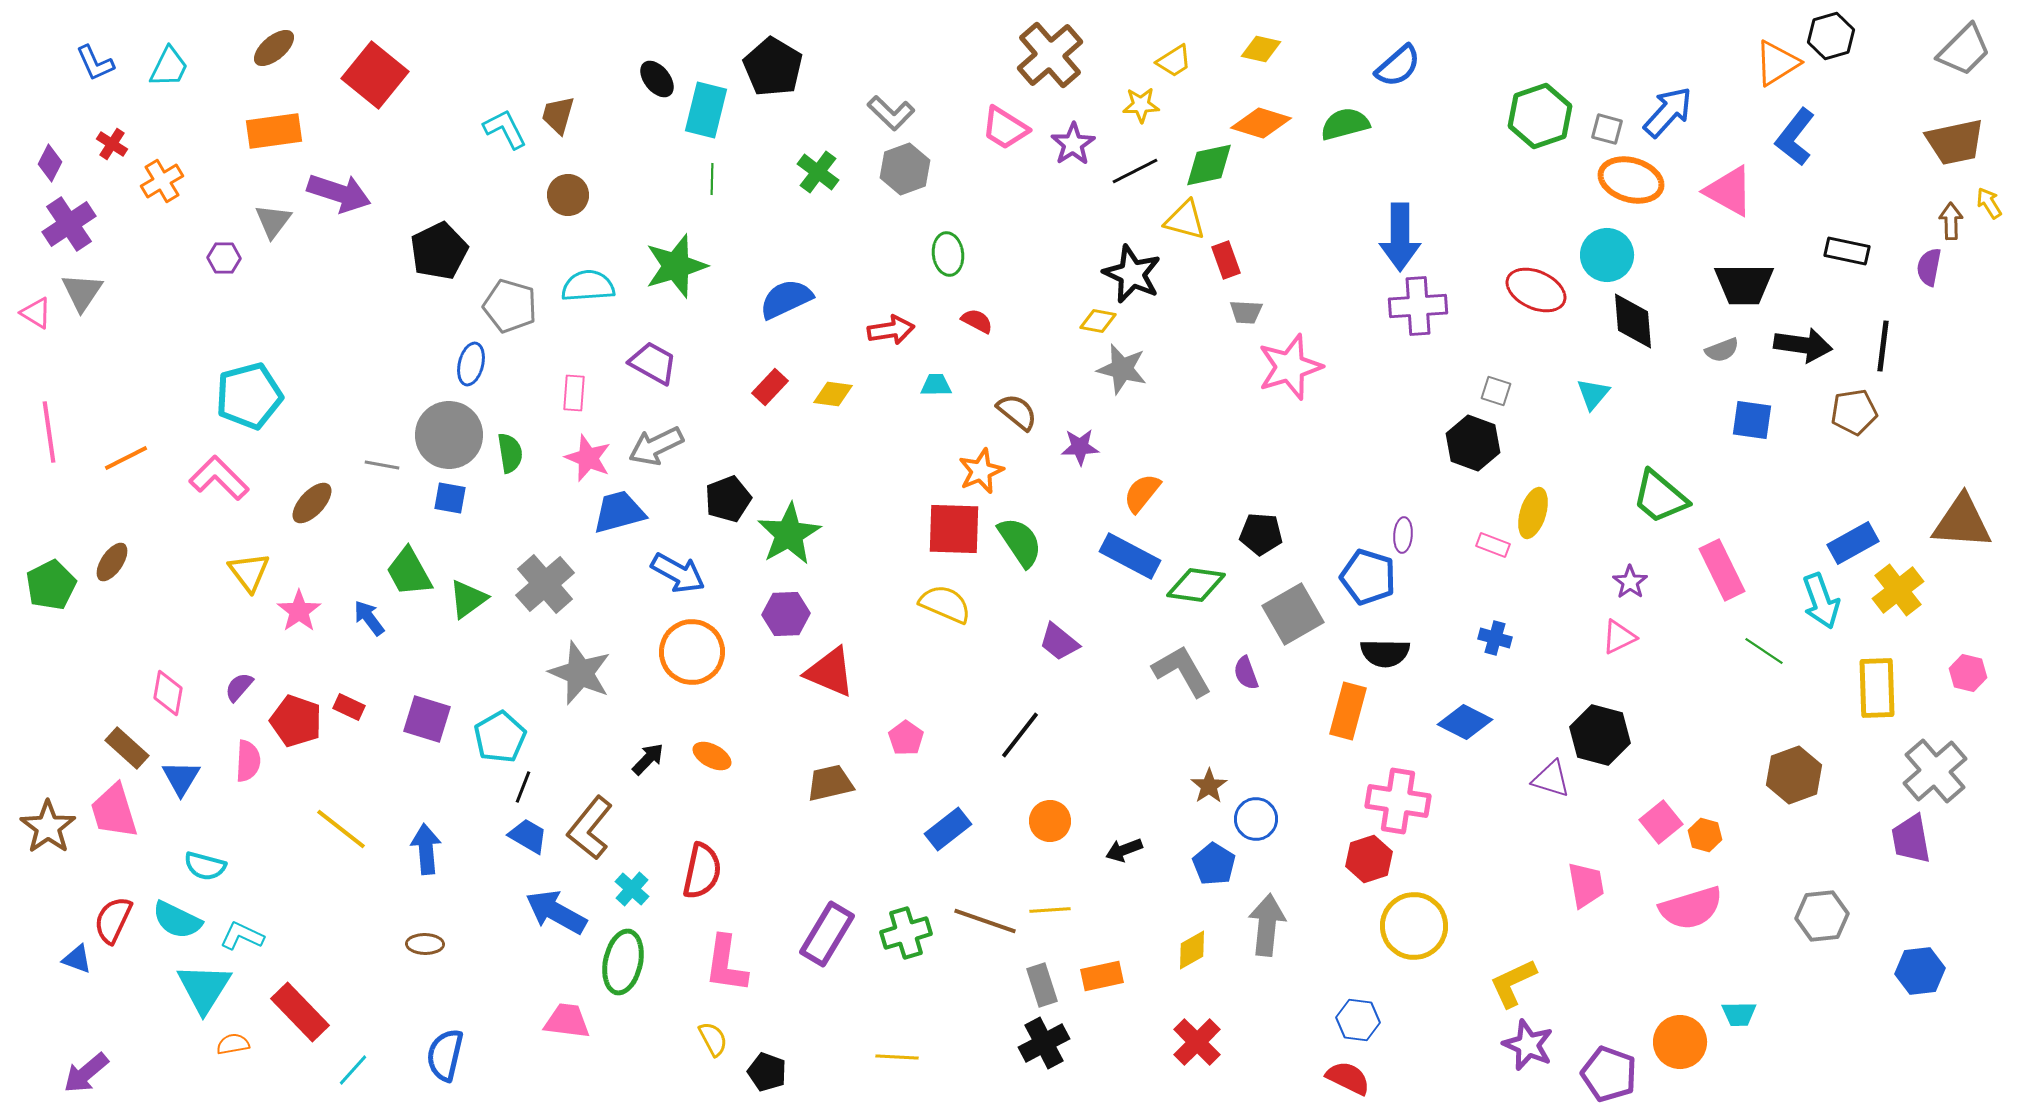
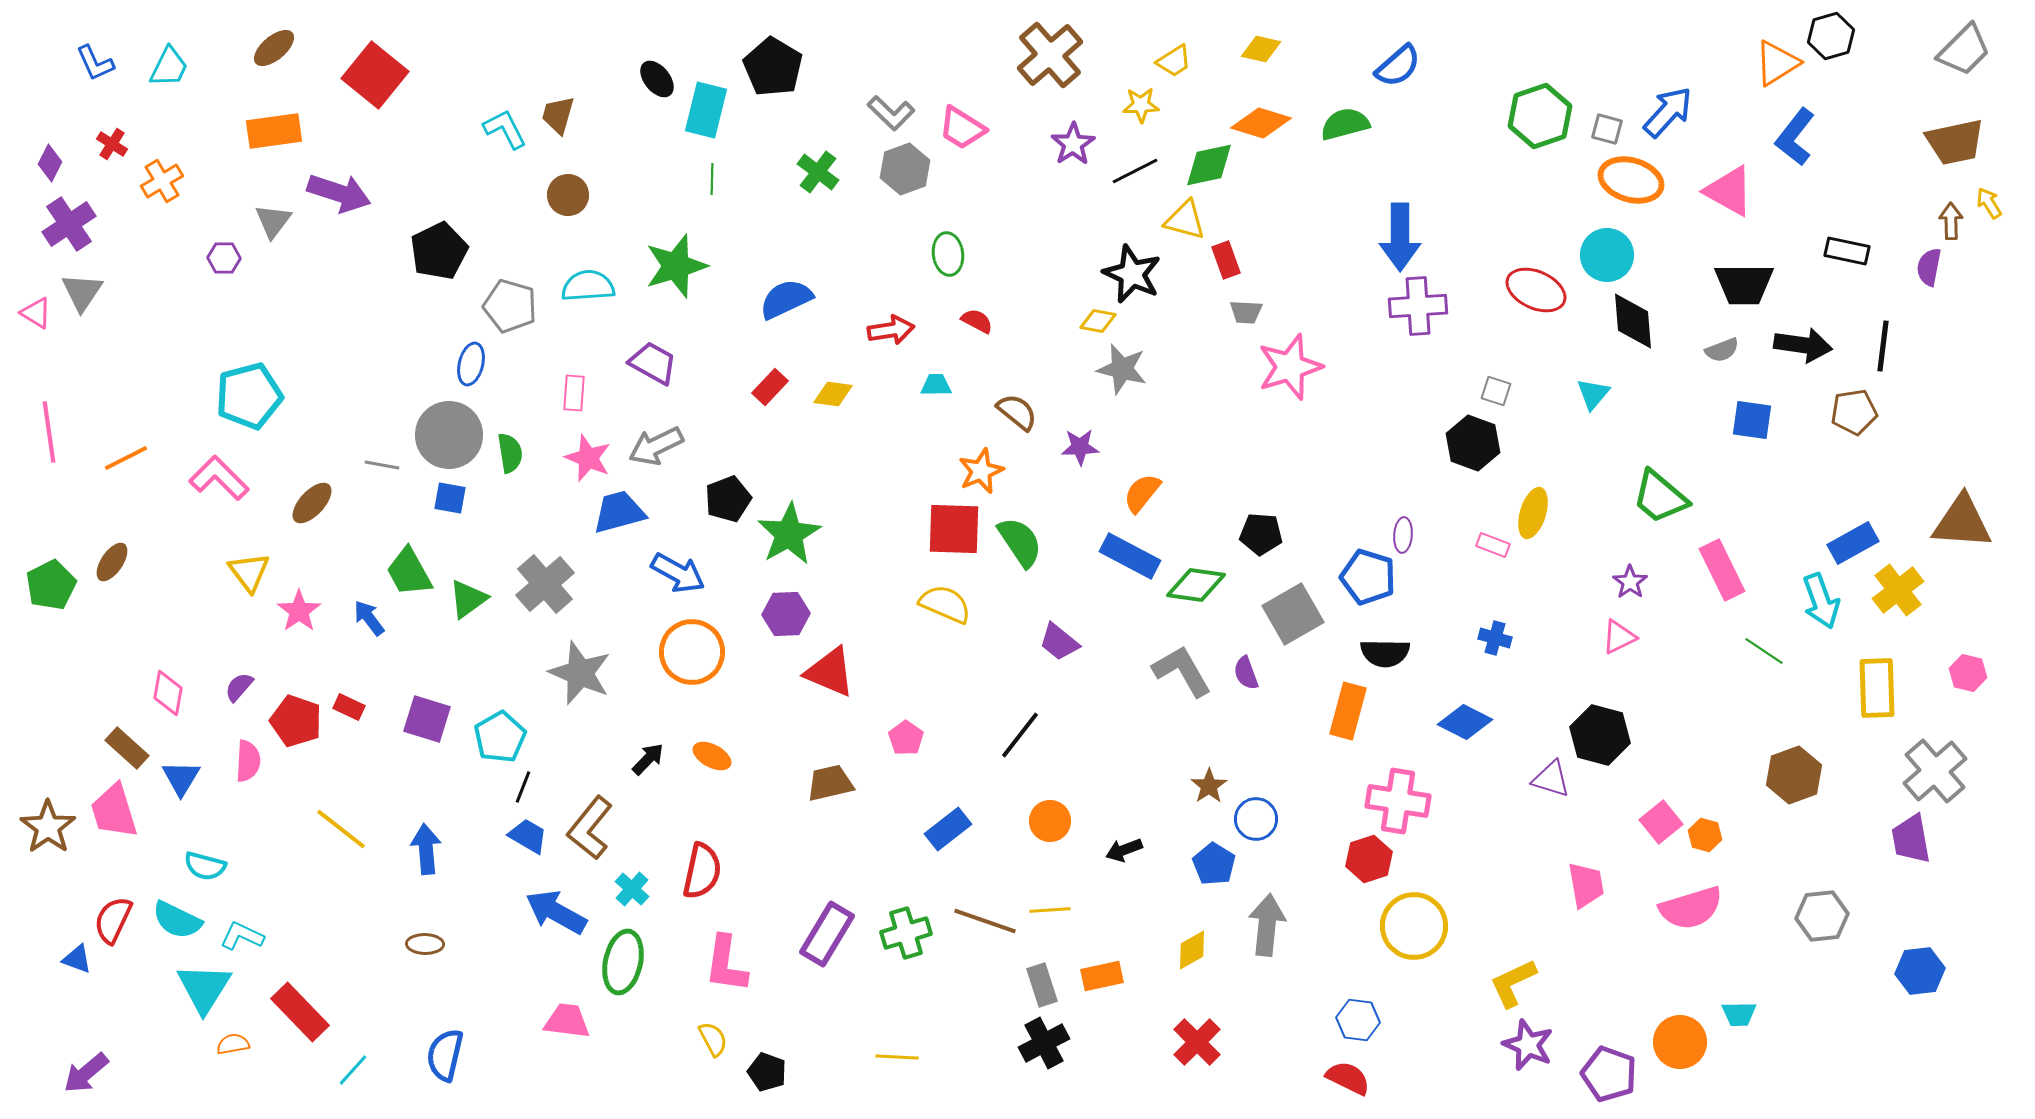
pink trapezoid at (1005, 128): moved 43 px left
